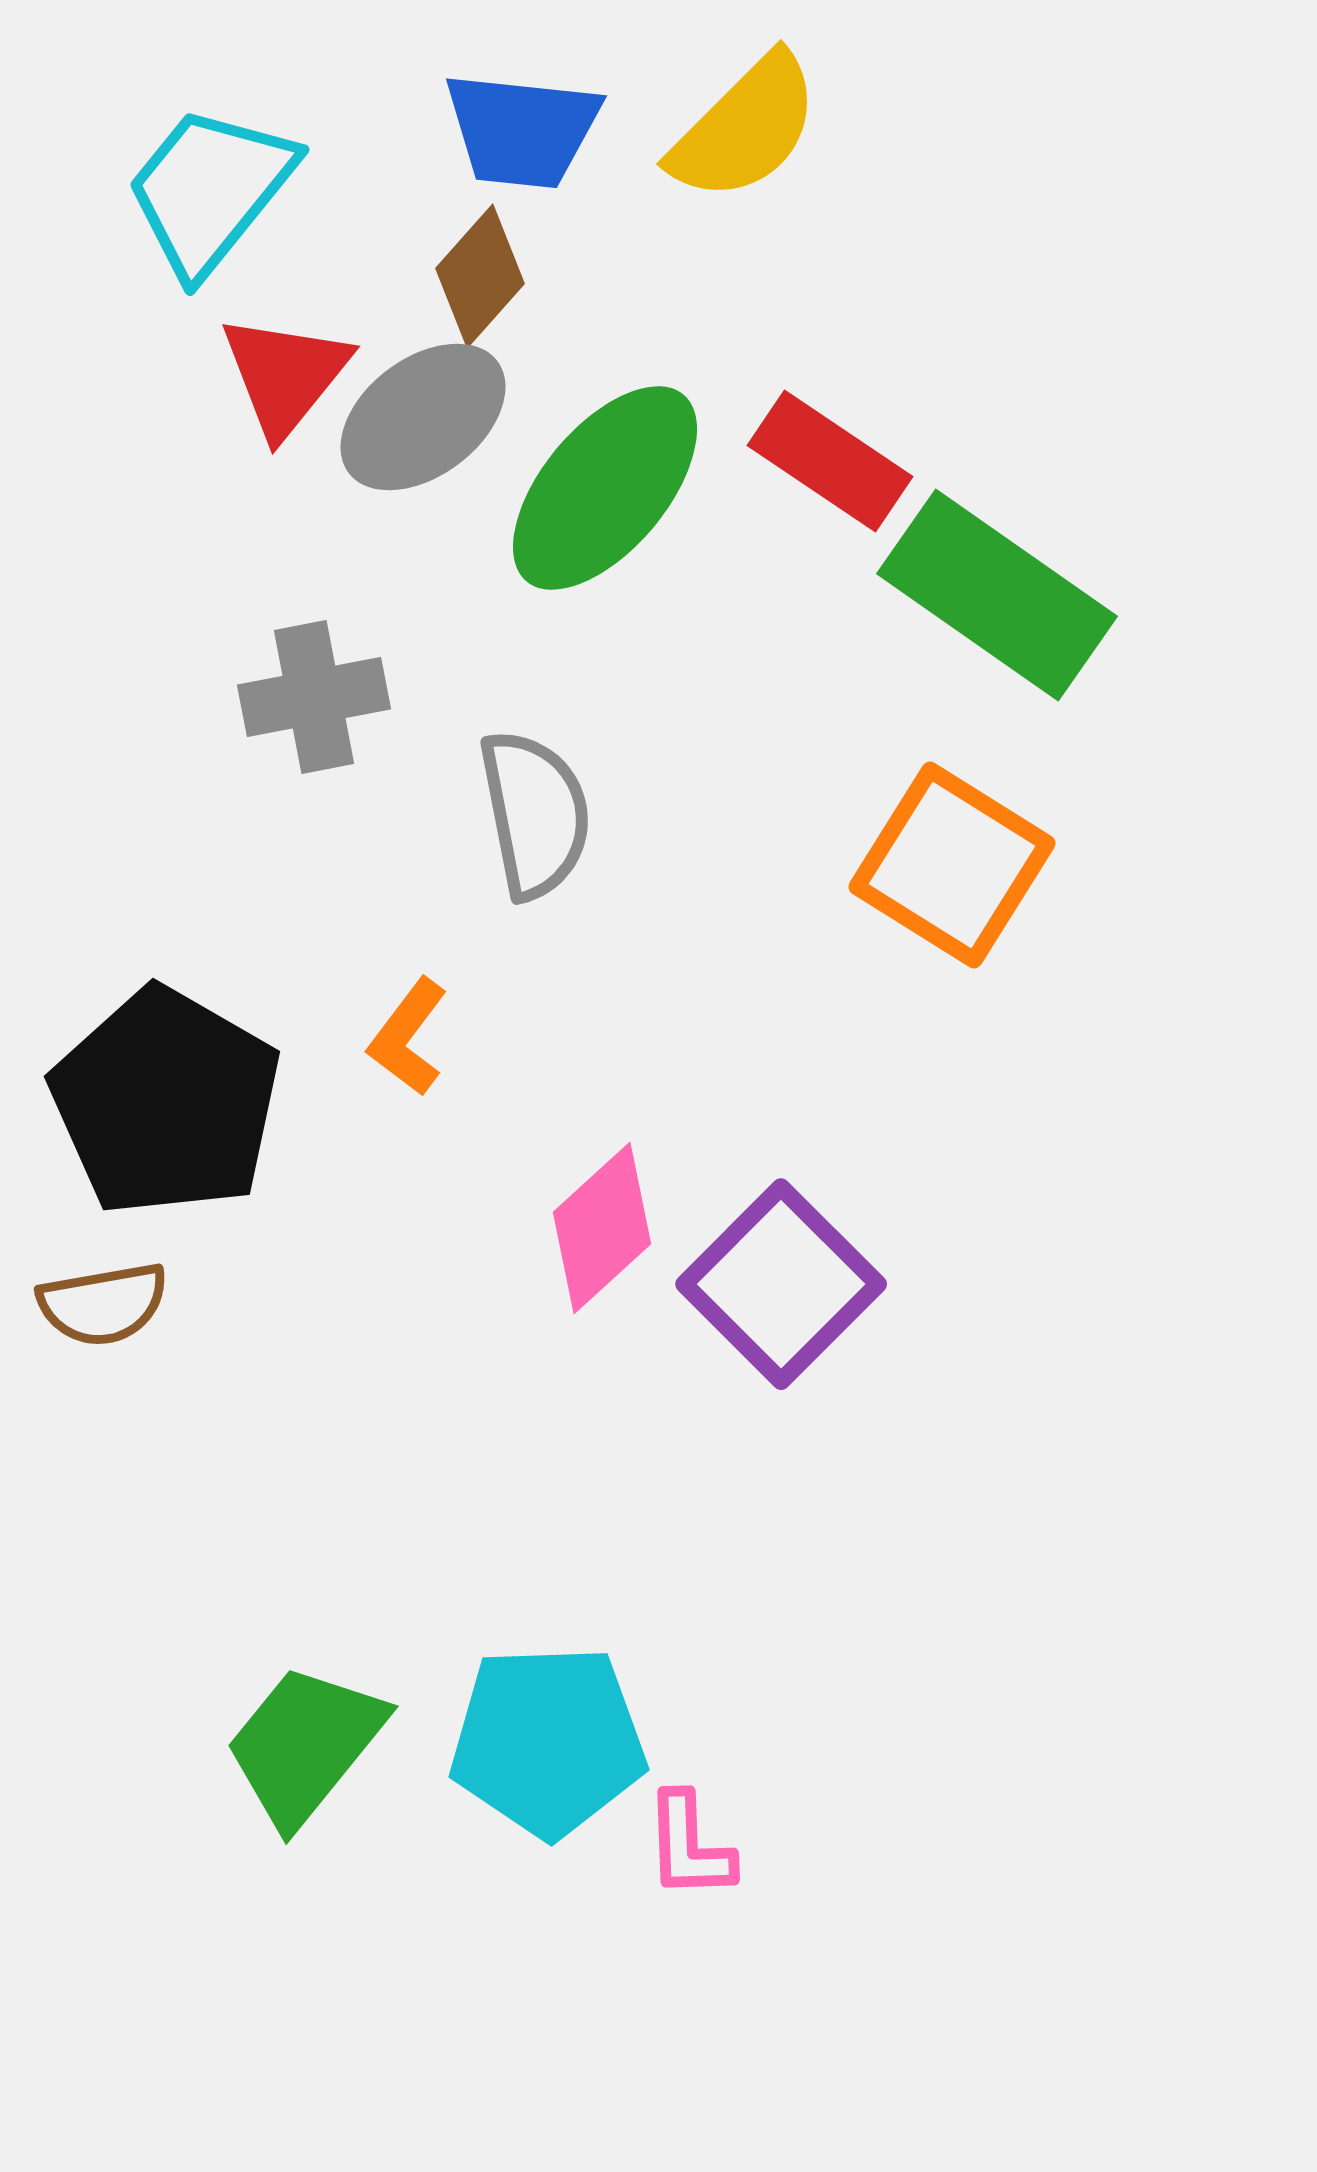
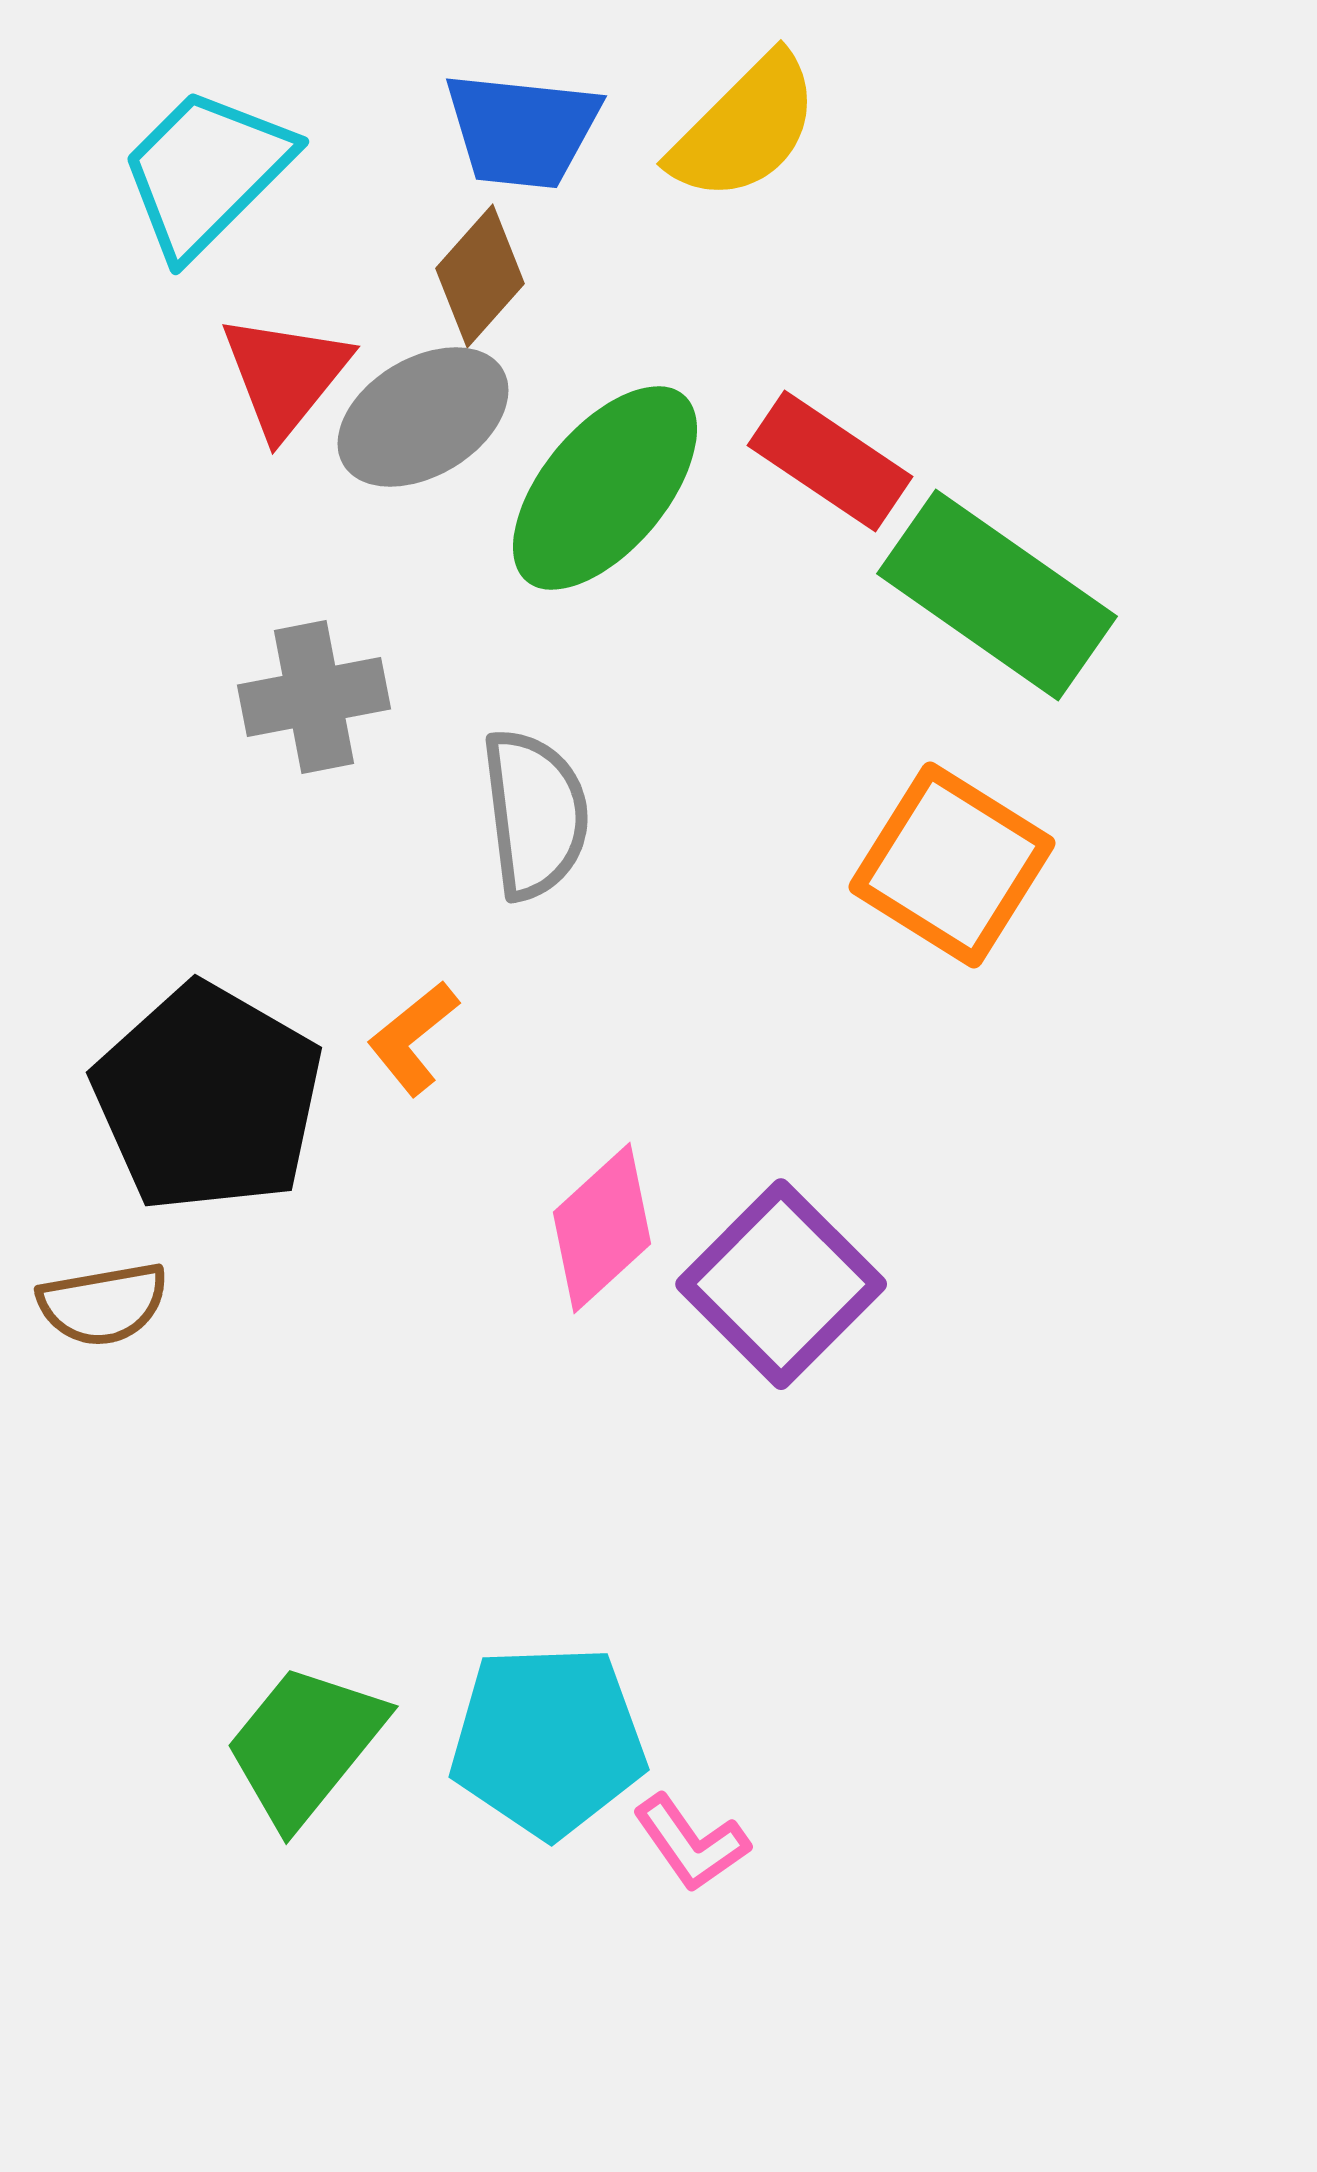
cyan trapezoid: moved 4 px left, 18 px up; rotated 6 degrees clockwise
gray ellipse: rotated 6 degrees clockwise
gray semicircle: rotated 4 degrees clockwise
orange L-shape: moved 5 px right, 1 px down; rotated 14 degrees clockwise
black pentagon: moved 42 px right, 4 px up
pink L-shape: moved 2 px right, 3 px up; rotated 33 degrees counterclockwise
